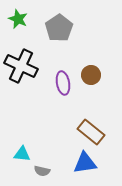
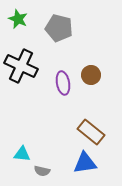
gray pentagon: rotated 24 degrees counterclockwise
